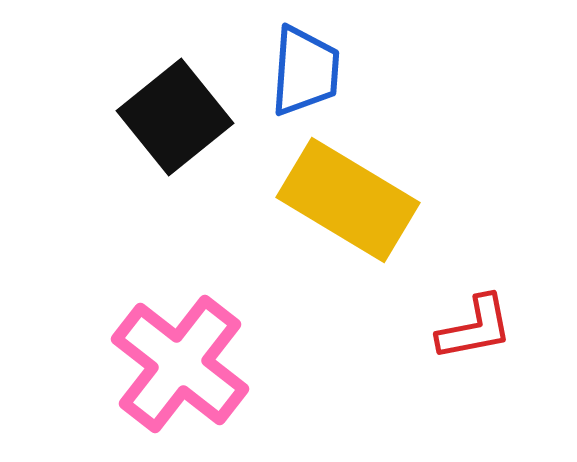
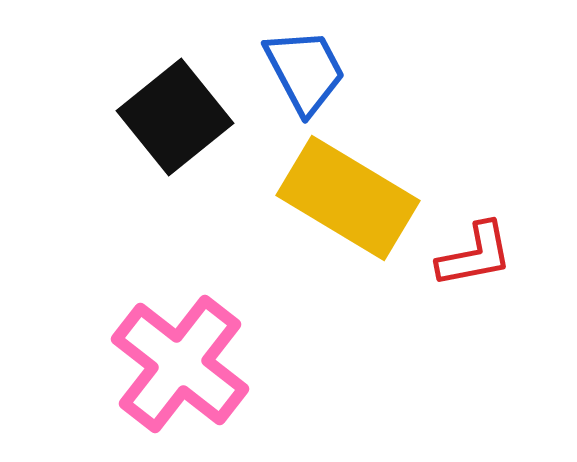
blue trapezoid: rotated 32 degrees counterclockwise
yellow rectangle: moved 2 px up
red L-shape: moved 73 px up
